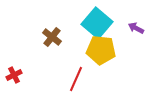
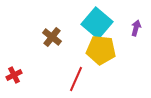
purple arrow: rotated 77 degrees clockwise
